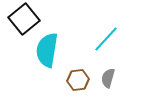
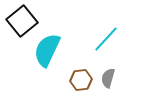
black square: moved 2 px left, 2 px down
cyan semicircle: rotated 16 degrees clockwise
brown hexagon: moved 3 px right
